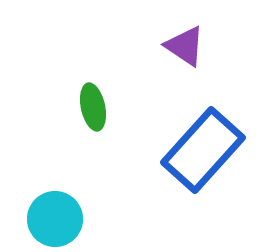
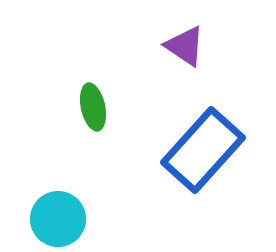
cyan circle: moved 3 px right
